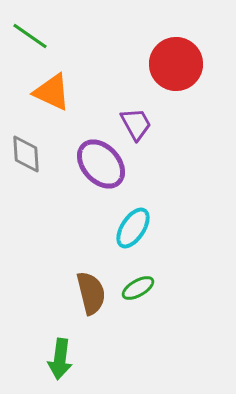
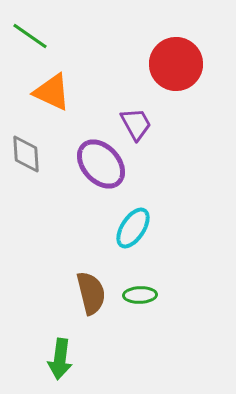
green ellipse: moved 2 px right, 7 px down; rotated 28 degrees clockwise
